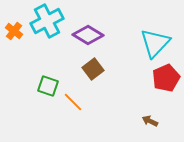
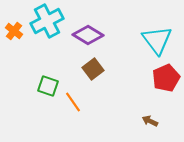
cyan triangle: moved 2 px right, 3 px up; rotated 20 degrees counterclockwise
orange line: rotated 10 degrees clockwise
